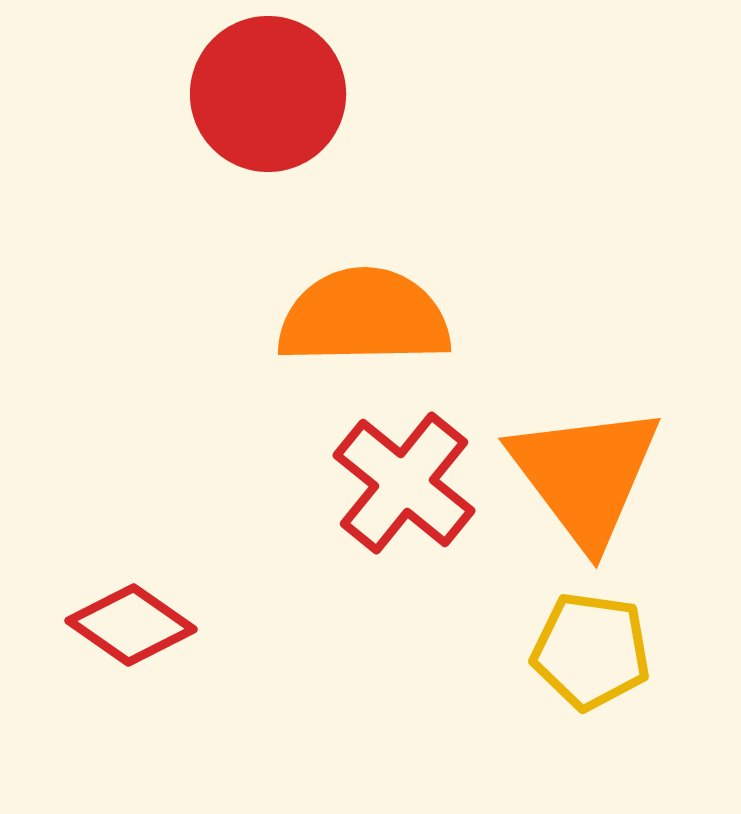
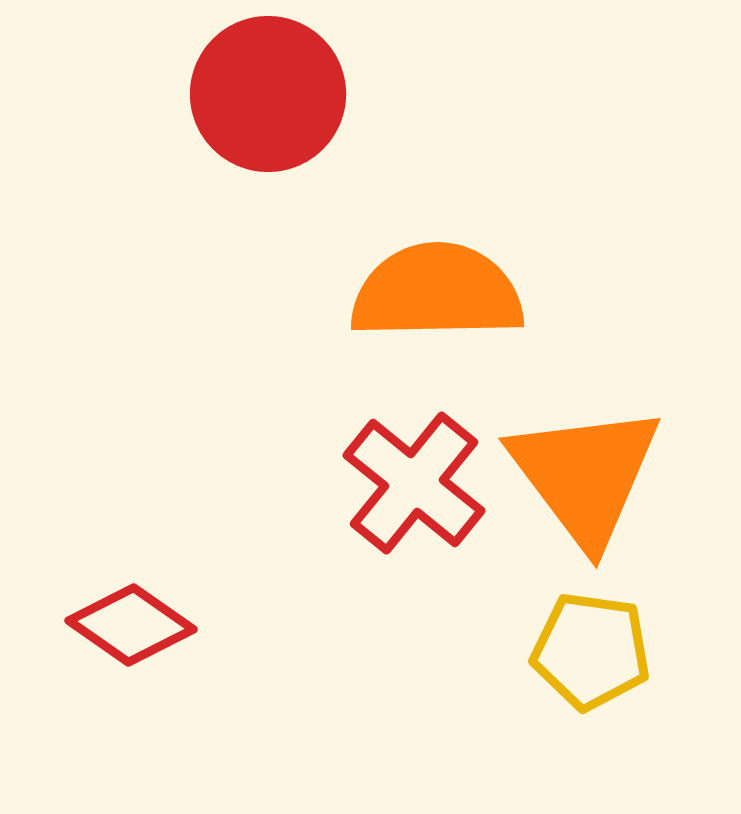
orange semicircle: moved 73 px right, 25 px up
red cross: moved 10 px right
